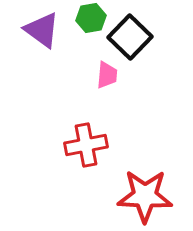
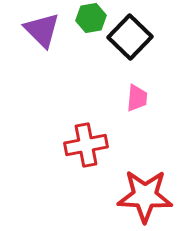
purple triangle: rotated 9 degrees clockwise
pink trapezoid: moved 30 px right, 23 px down
